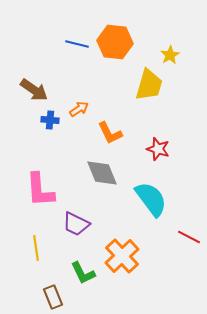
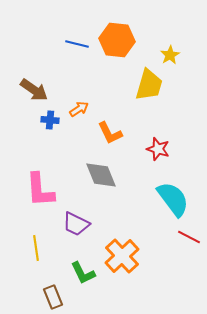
orange hexagon: moved 2 px right, 2 px up
gray diamond: moved 1 px left, 2 px down
cyan semicircle: moved 22 px right
